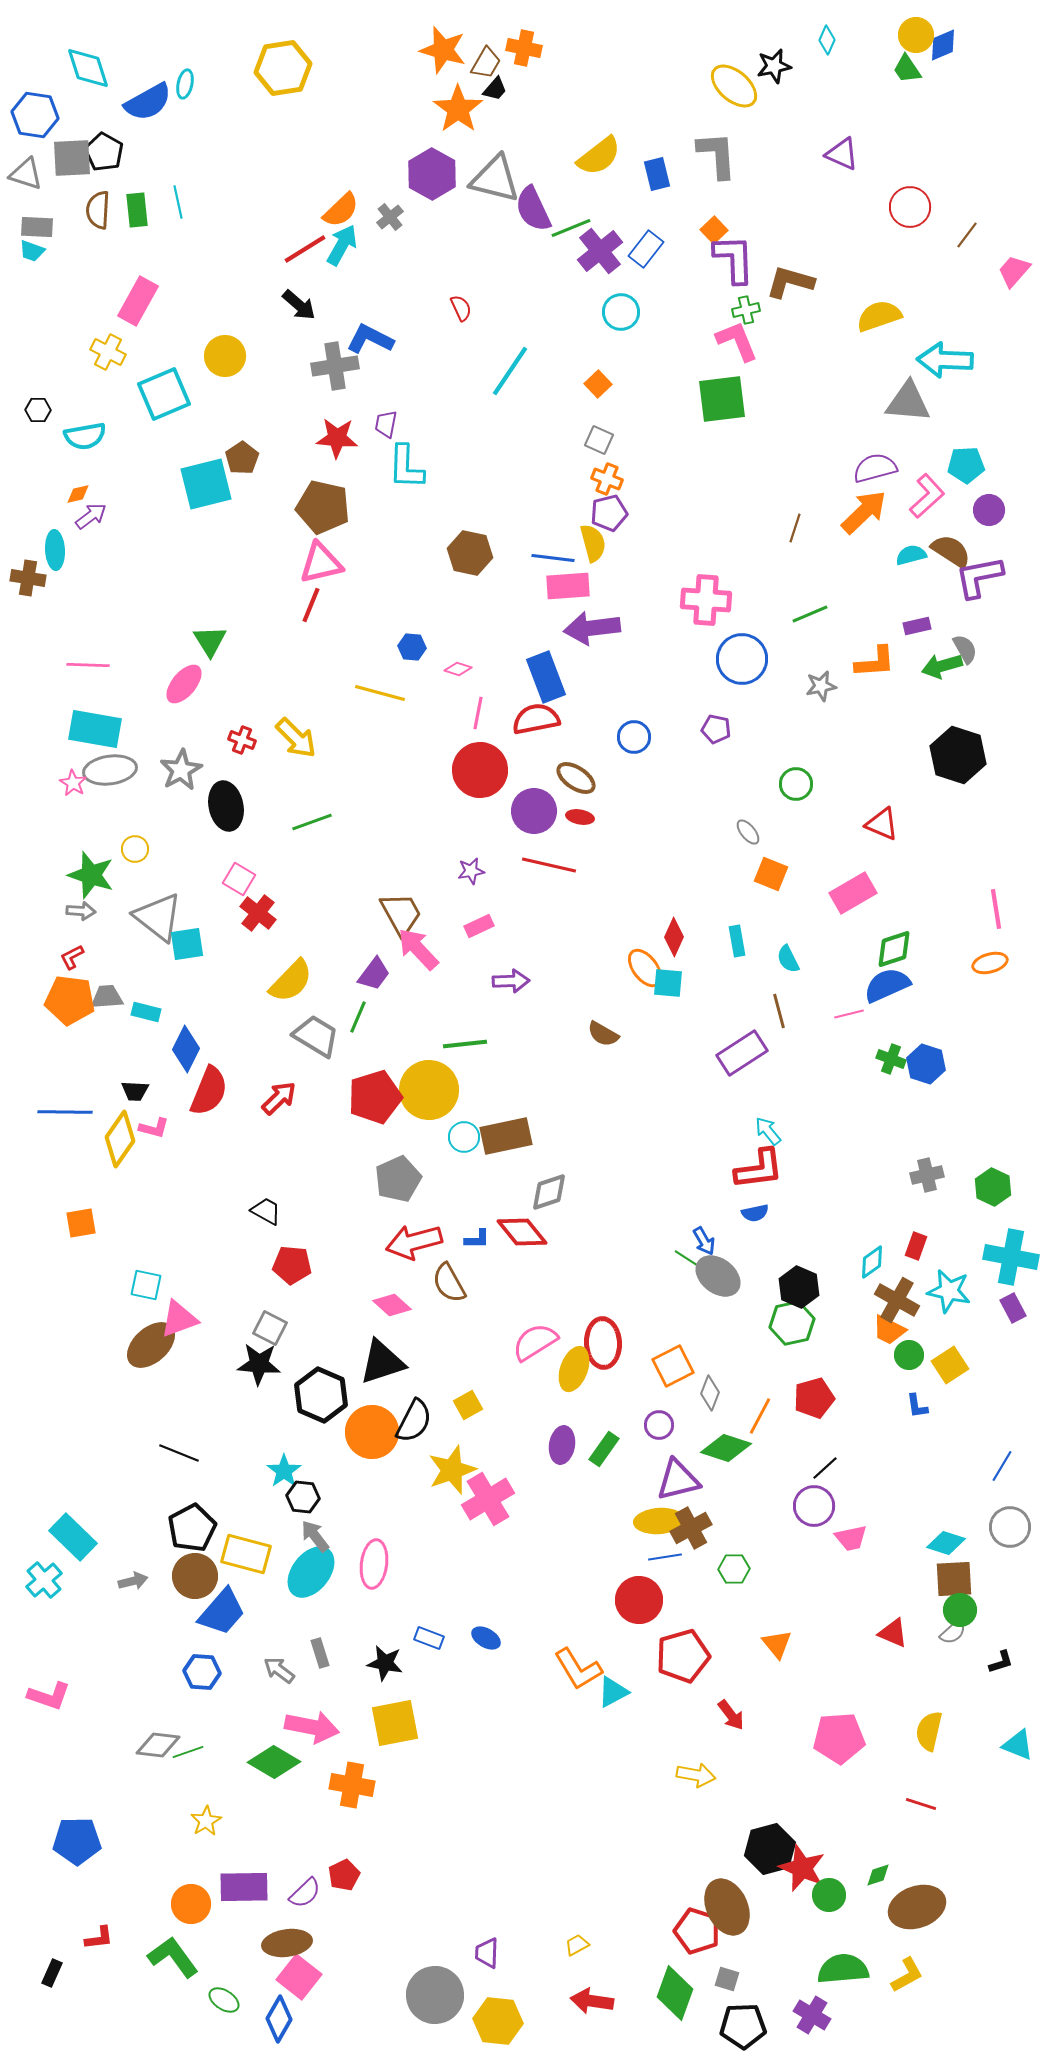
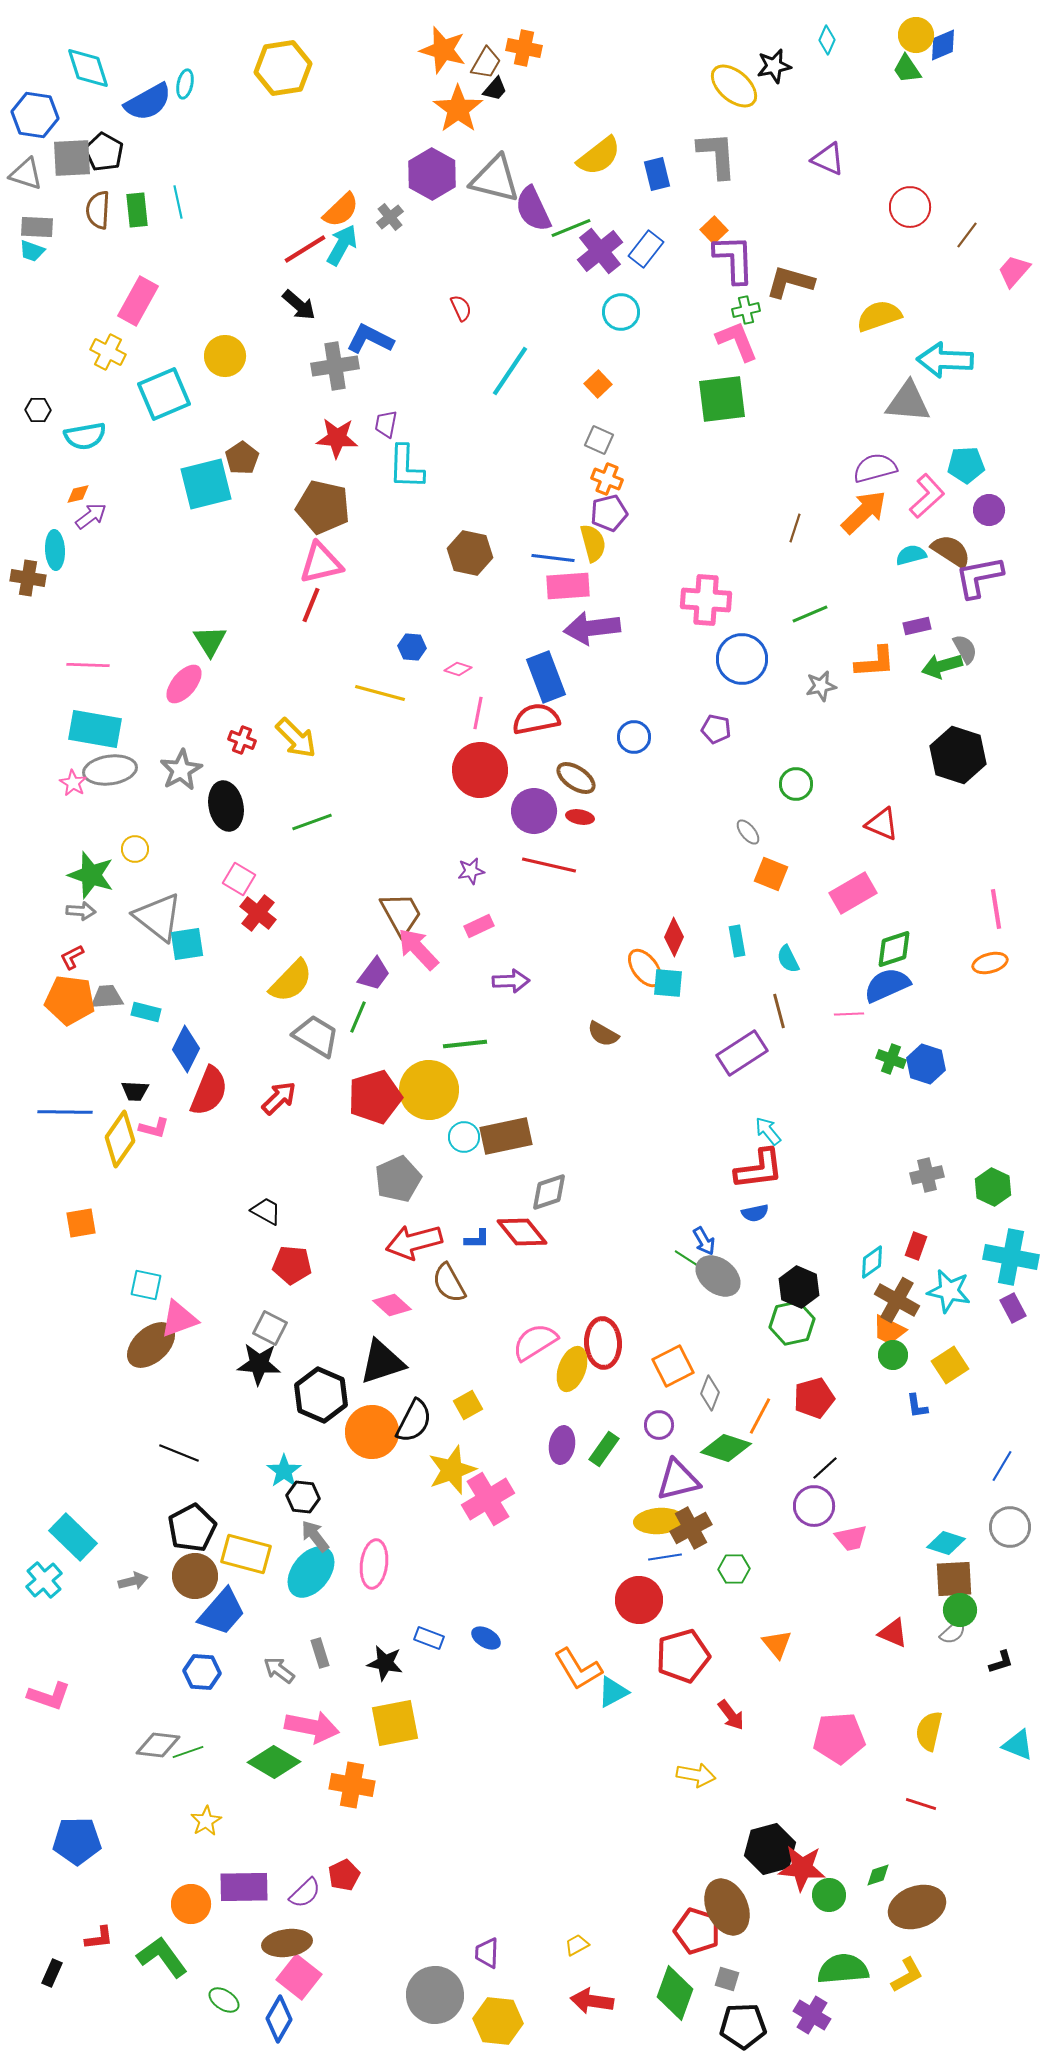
purple triangle at (842, 154): moved 14 px left, 5 px down
pink line at (849, 1014): rotated 12 degrees clockwise
green circle at (909, 1355): moved 16 px left
yellow ellipse at (574, 1369): moved 2 px left
red star at (802, 1868): rotated 18 degrees counterclockwise
green L-shape at (173, 1957): moved 11 px left
